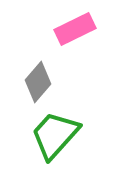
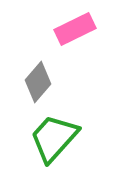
green trapezoid: moved 1 px left, 3 px down
